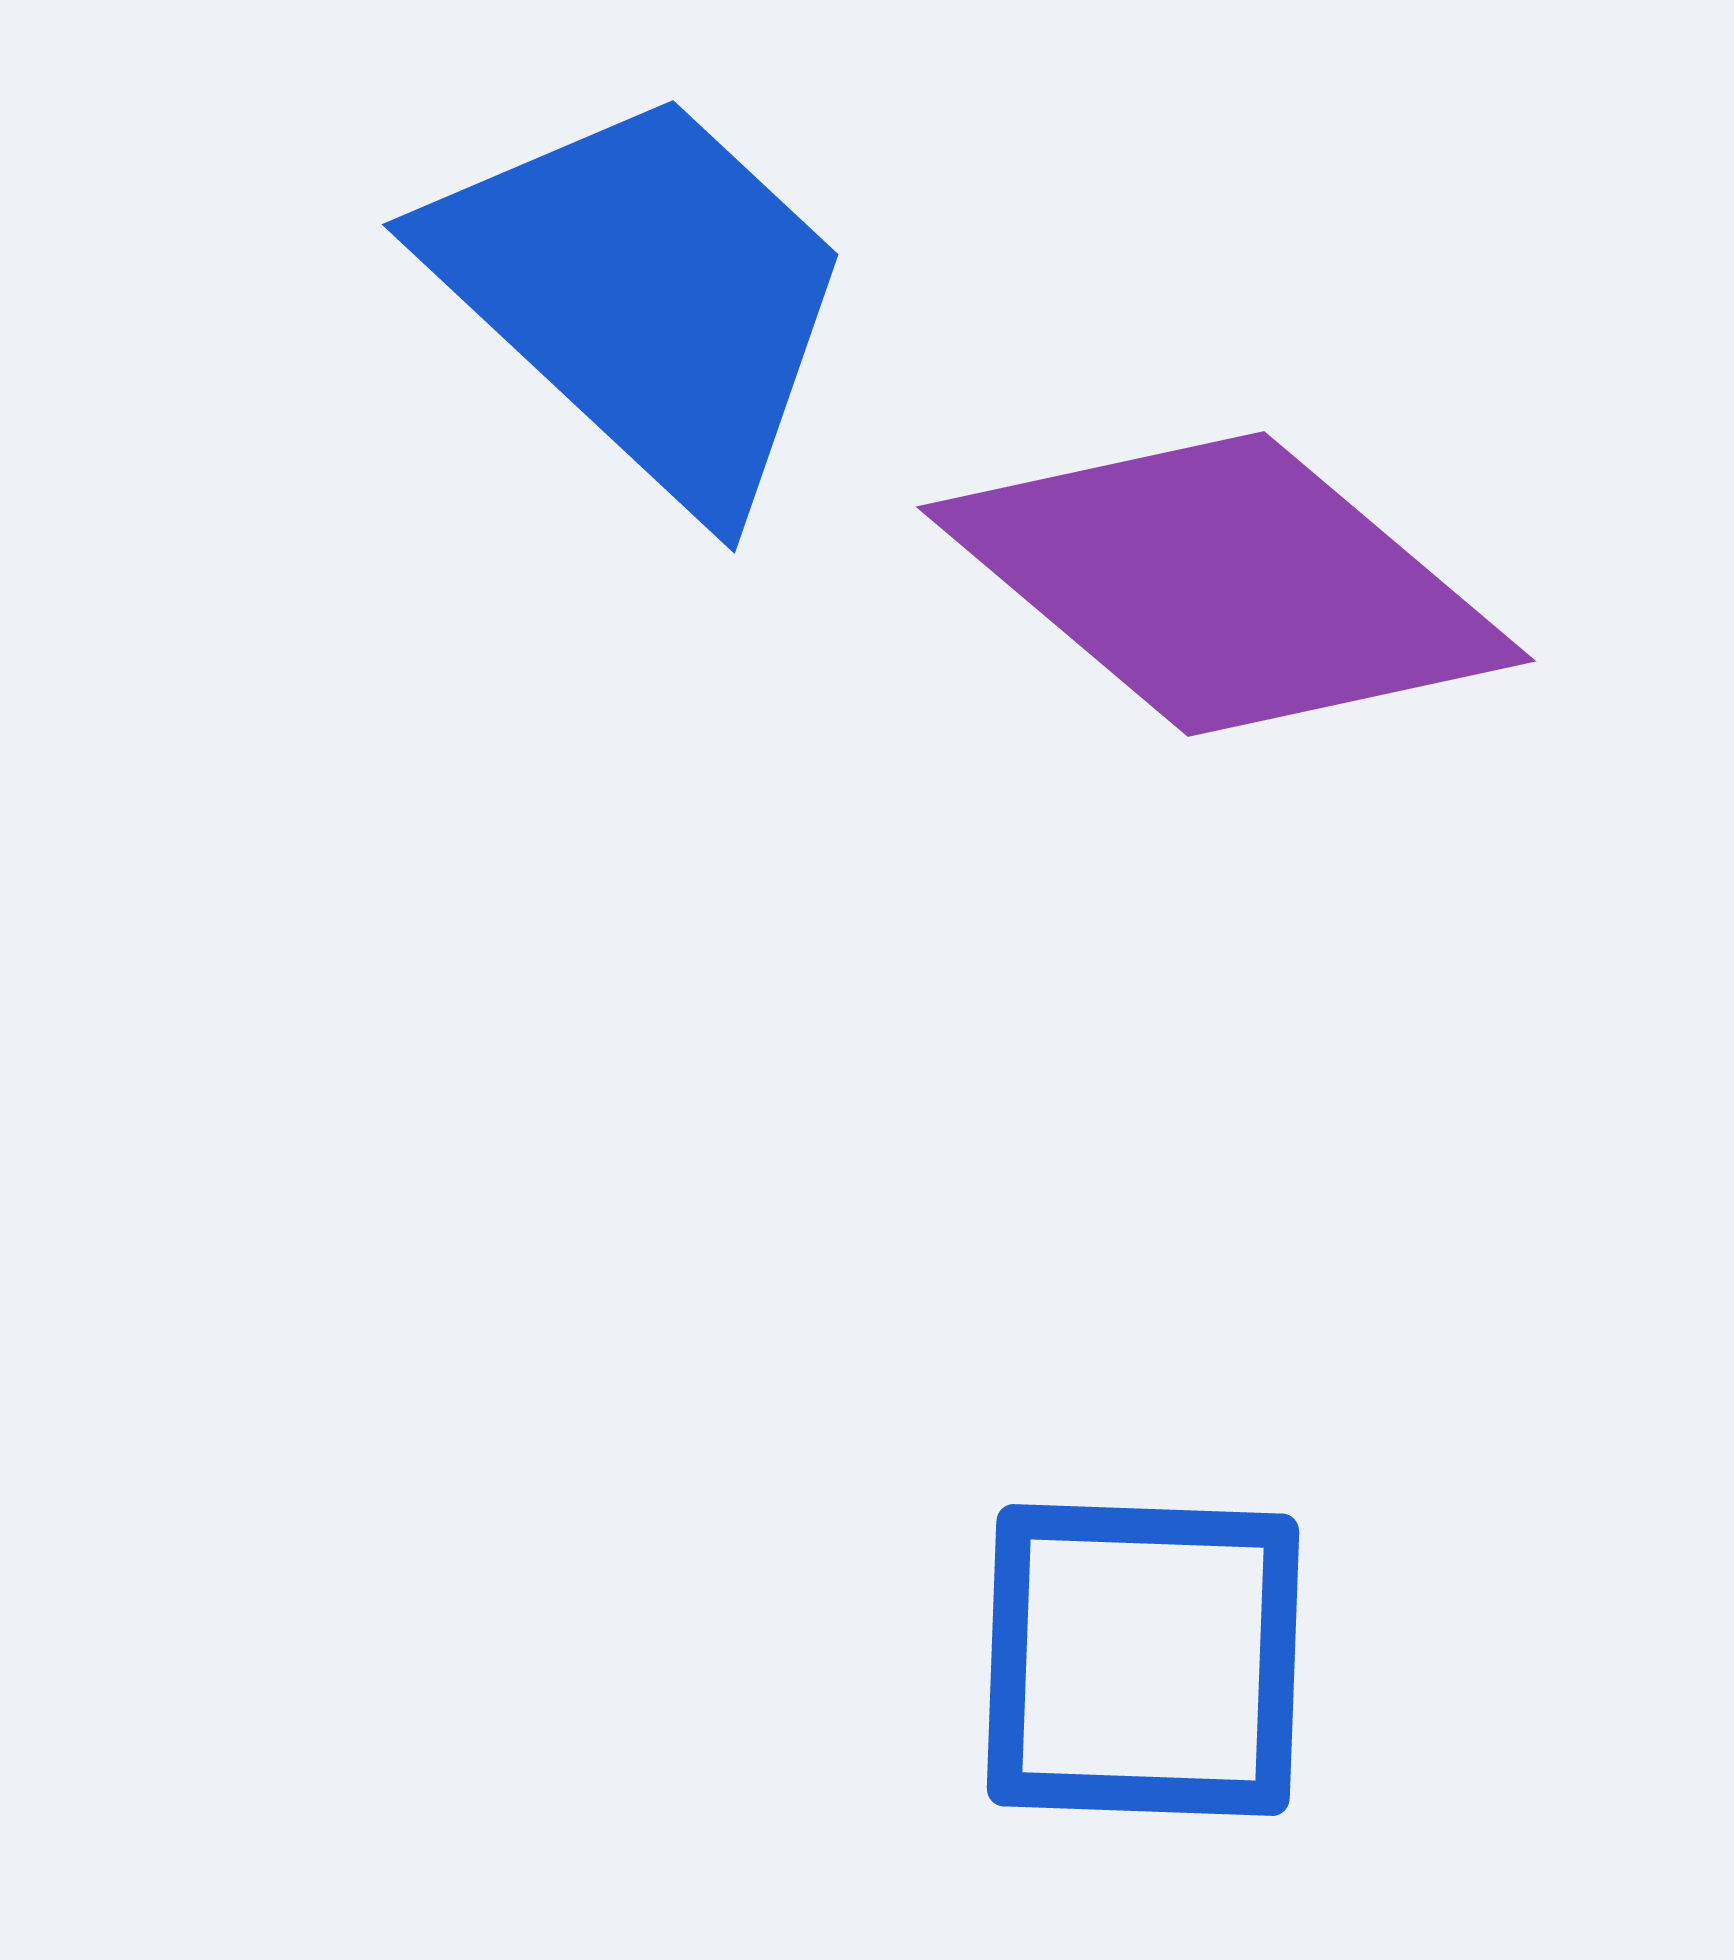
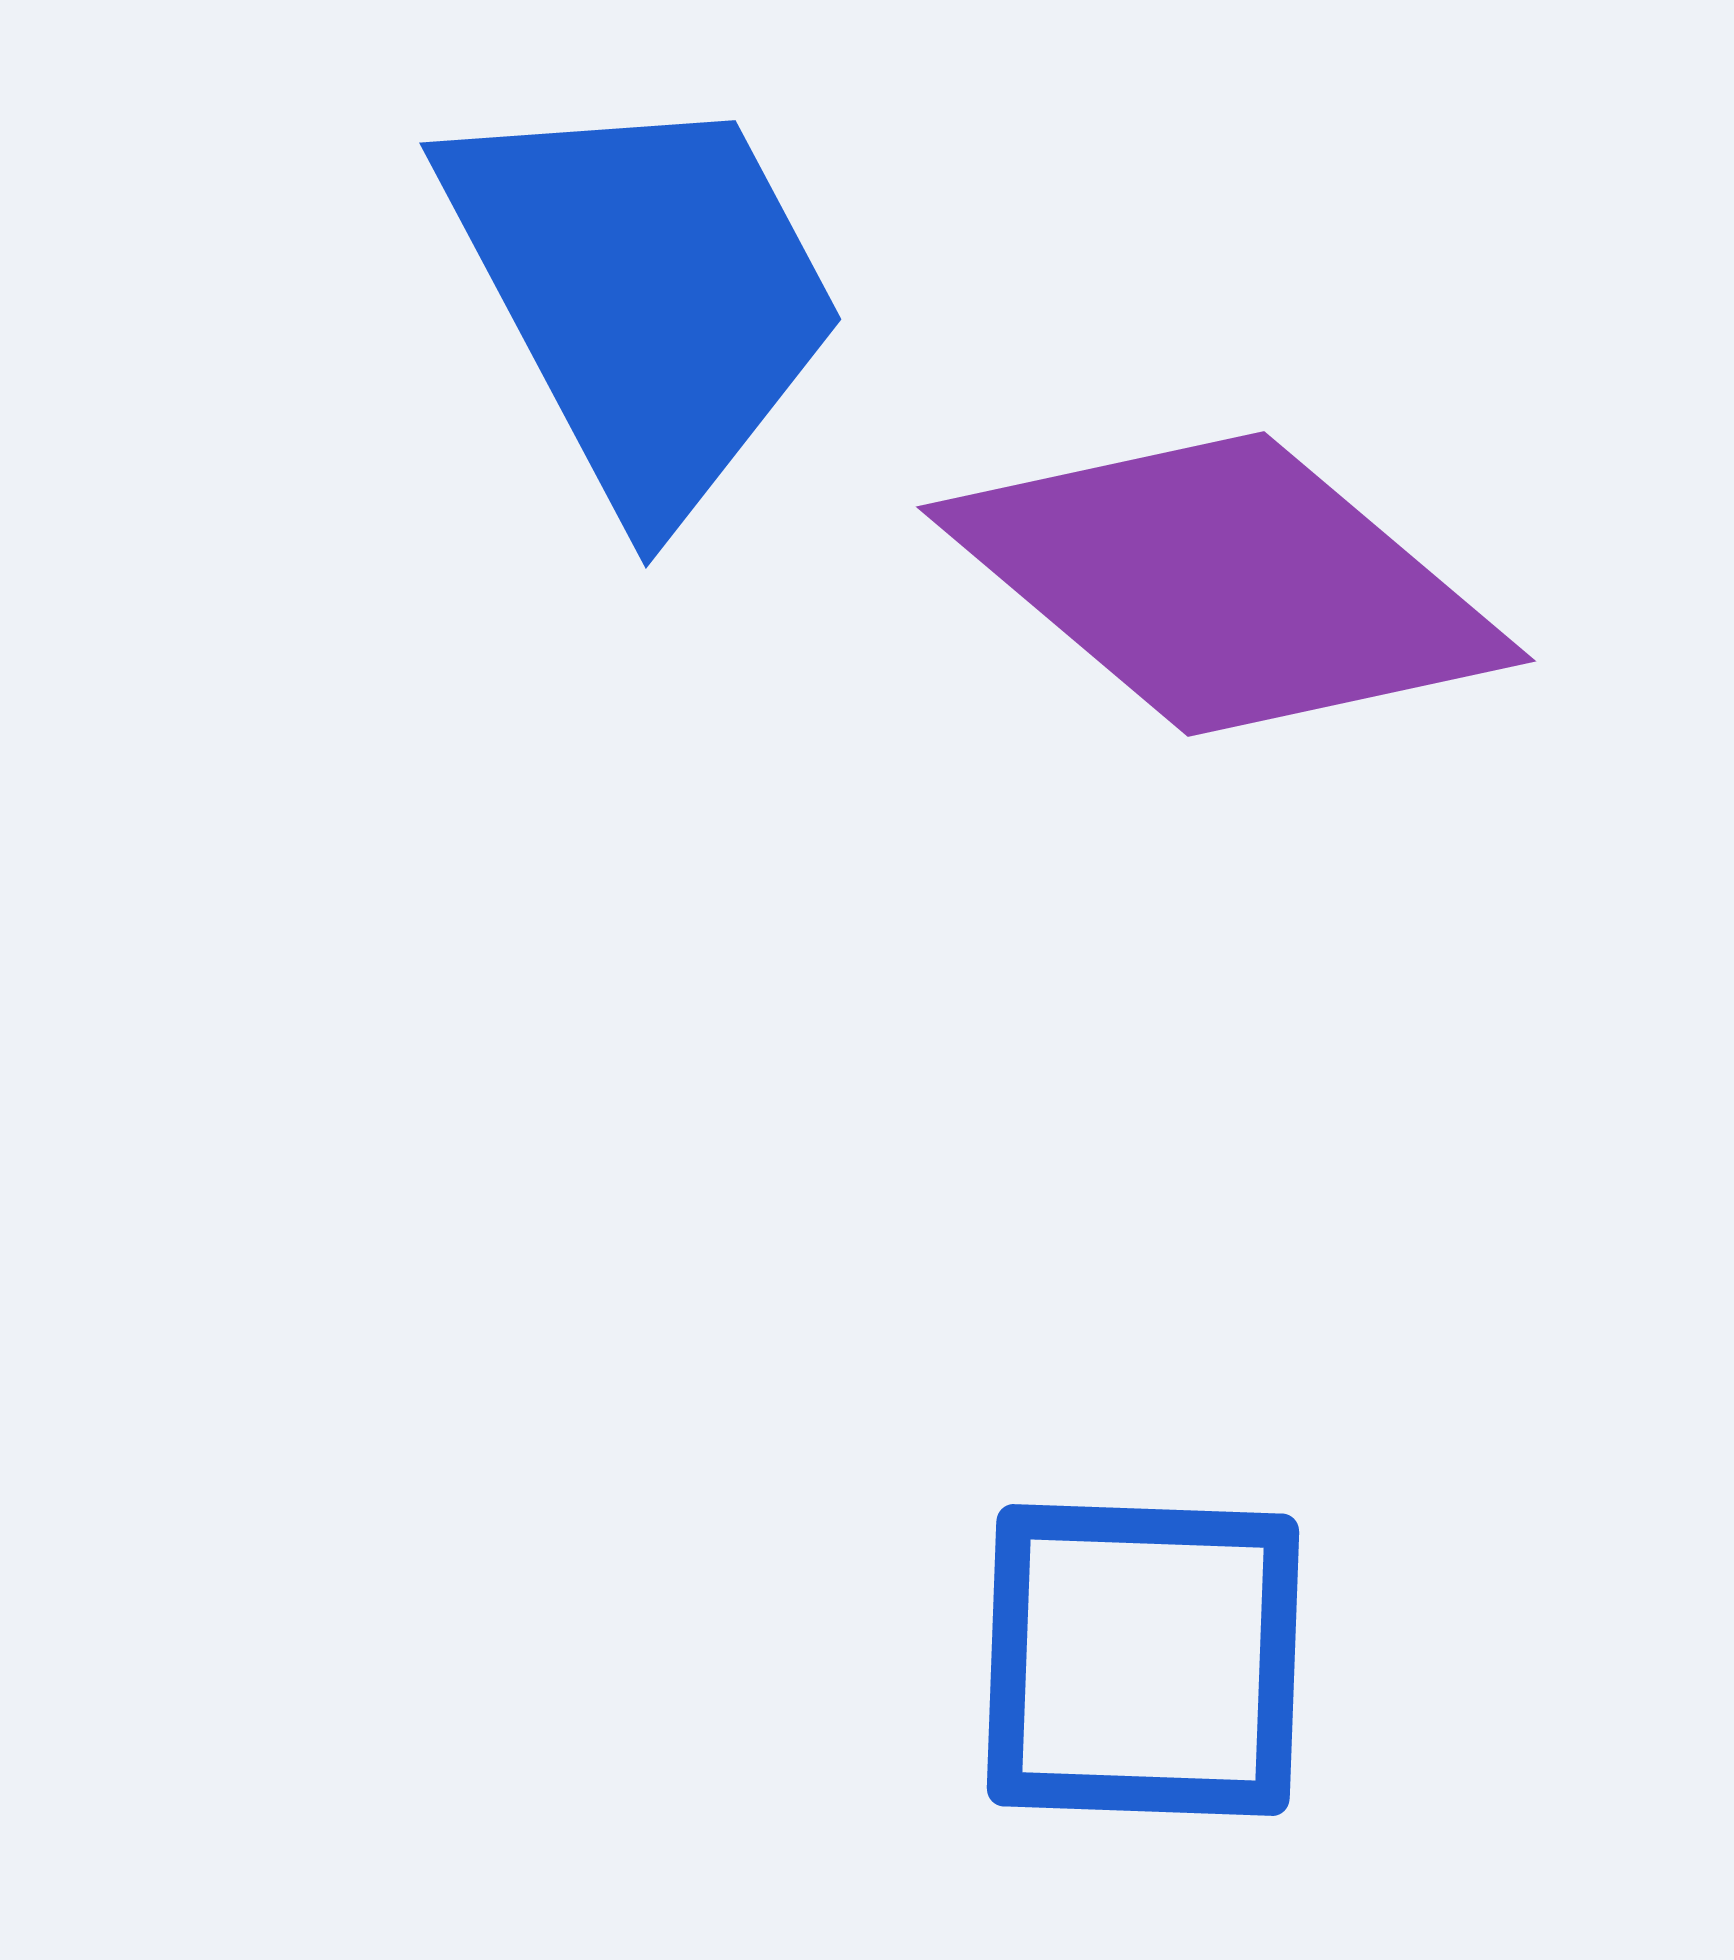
blue trapezoid: rotated 19 degrees clockwise
